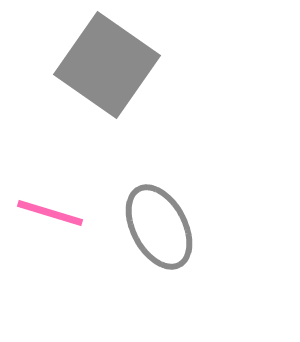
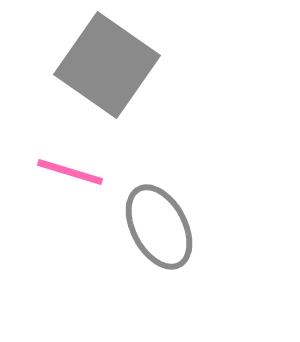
pink line: moved 20 px right, 41 px up
